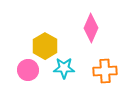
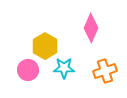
orange cross: rotated 15 degrees counterclockwise
